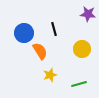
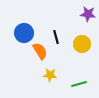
black line: moved 2 px right, 8 px down
yellow circle: moved 5 px up
yellow star: rotated 24 degrees clockwise
